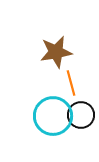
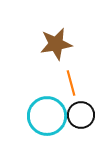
brown star: moved 8 px up
cyan circle: moved 6 px left
